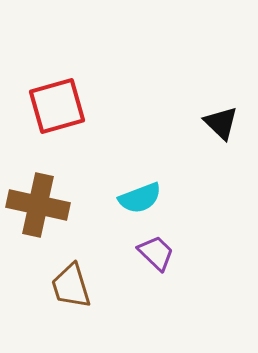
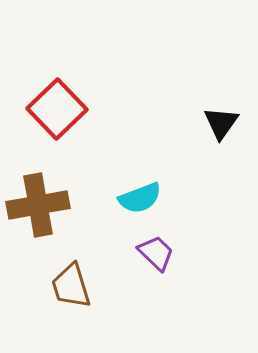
red square: moved 3 px down; rotated 28 degrees counterclockwise
black triangle: rotated 21 degrees clockwise
brown cross: rotated 22 degrees counterclockwise
